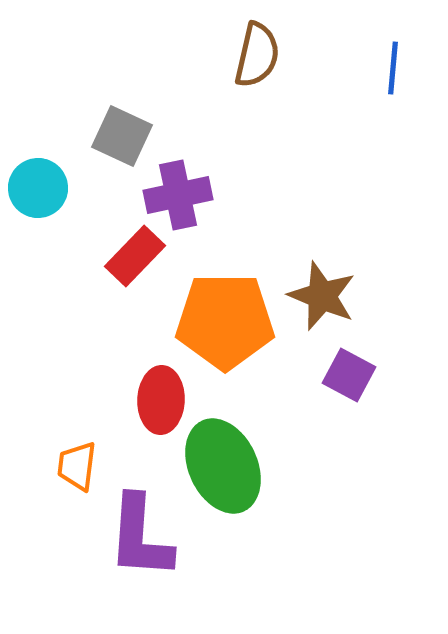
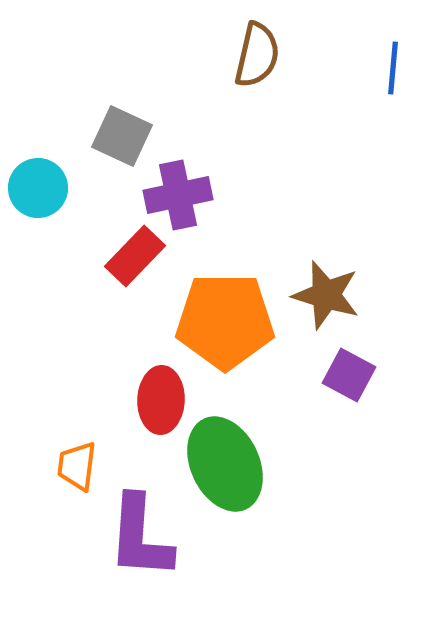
brown star: moved 4 px right, 1 px up; rotated 6 degrees counterclockwise
green ellipse: moved 2 px right, 2 px up
